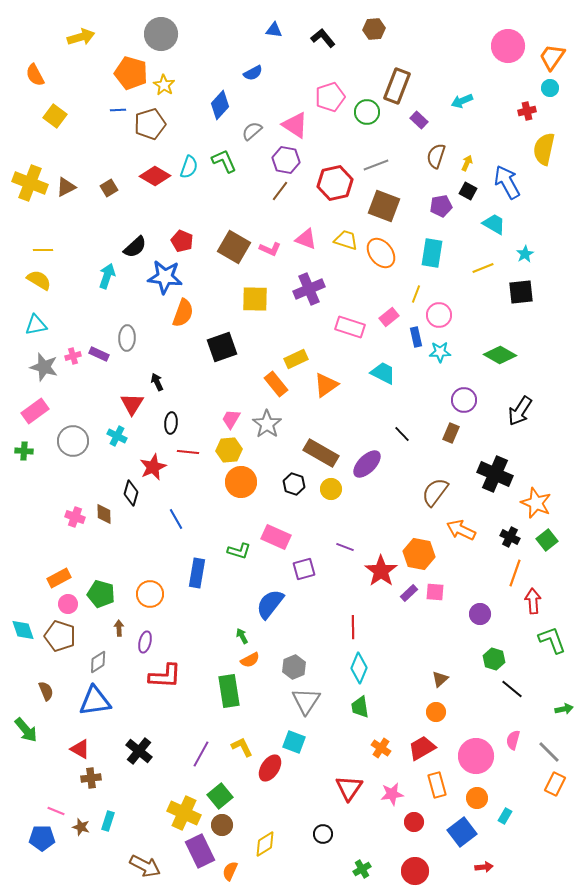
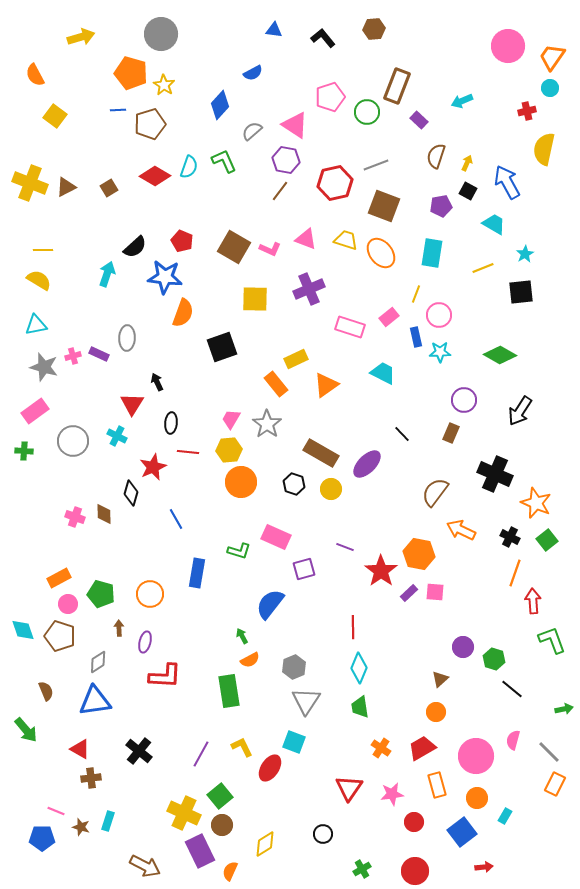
cyan arrow at (107, 276): moved 2 px up
purple circle at (480, 614): moved 17 px left, 33 px down
